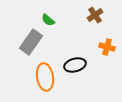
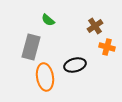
brown cross: moved 11 px down
gray rectangle: moved 5 px down; rotated 20 degrees counterclockwise
